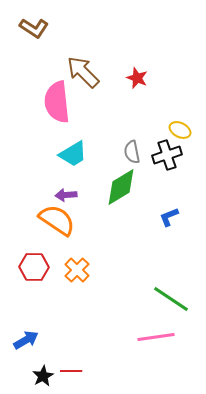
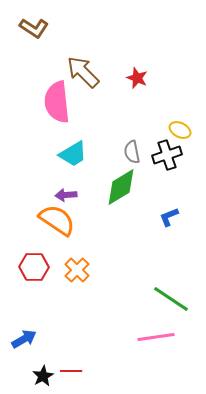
blue arrow: moved 2 px left, 1 px up
